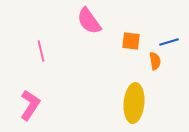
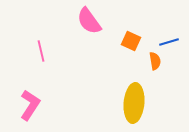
orange square: rotated 18 degrees clockwise
